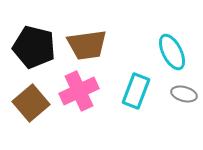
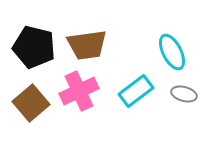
cyan rectangle: rotated 32 degrees clockwise
